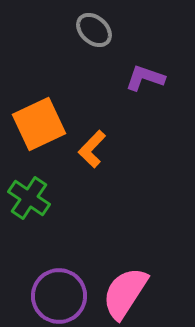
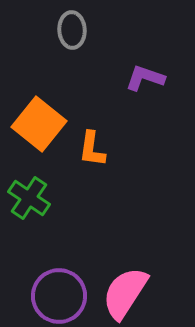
gray ellipse: moved 22 px left; rotated 45 degrees clockwise
orange square: rotated 26 degrees counterclockwise
orange L-shape: rotated 36 degrees counterclockwise
